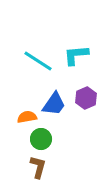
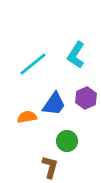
cyan L-shape: rotated 52 degrees counterclockwise
cyan line: moved 5 px left, 3 px down; rotated 72 degrees counterclockwise
green circle: moved 26 px right, 2 px down
brown L-shape: moved 12 px right
